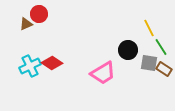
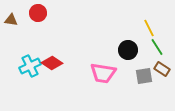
red circle: moved 1 px left, 1 px up
brown triangle: moved 15 px left, 4 px up; rotated 32 degrees clockwise
green line: moved 4 px left
gray square: moved 5 px left, 13 px down; rotated 18 degrees counterclockwise
brown rectangle: moved 2 px left
pink trapezoid: rotated 40 degrees clockwise
